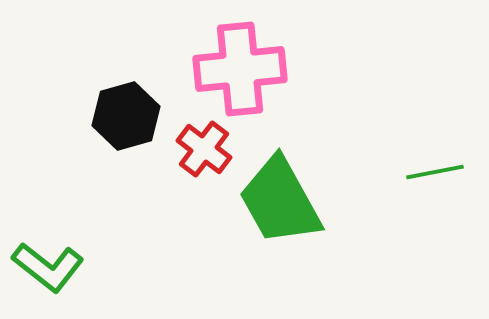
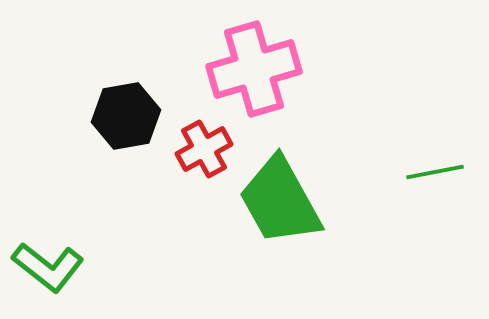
pink cross: moved 14 px right; rotated 10 degrees counterclockwise
black hexagon: rotated 6 degrees clockwise
red cross: rotated 24 degrees clockwise
